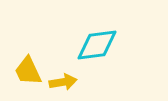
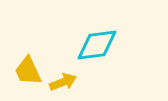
yellow arrow: rotated 12 degrees counterclockwise
